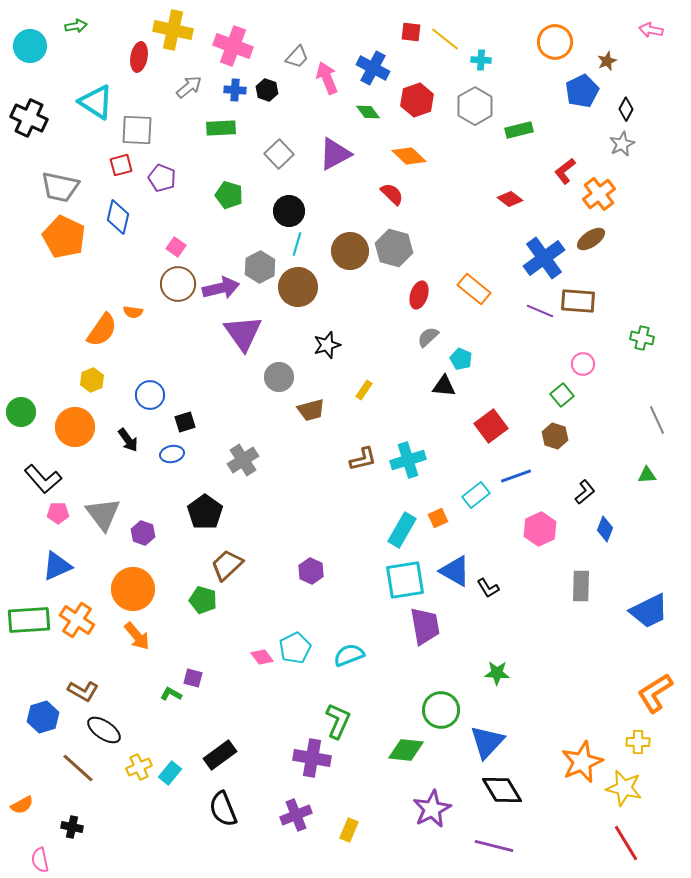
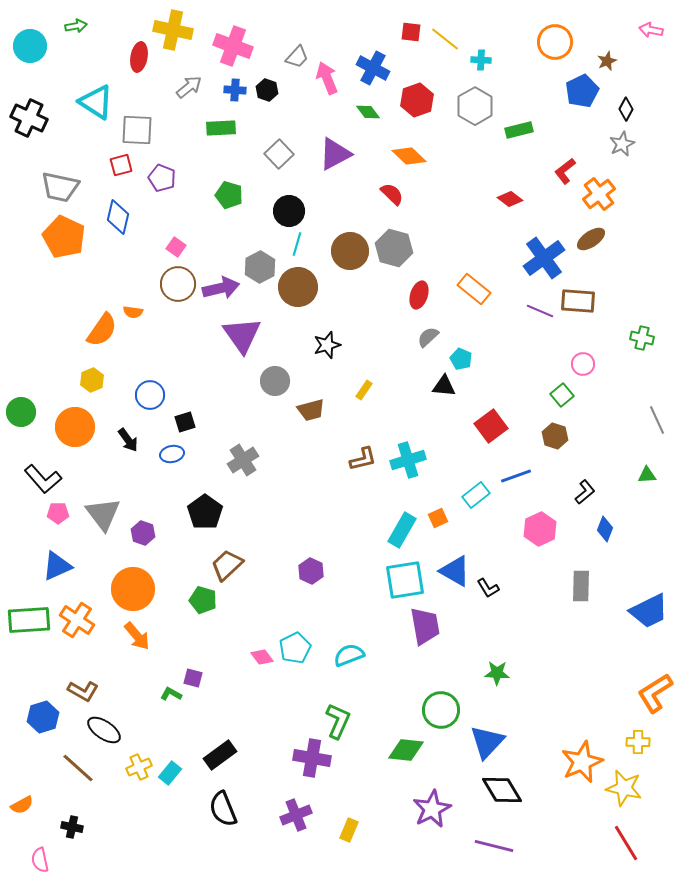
purple triangle at (243, 333): moved 1 px left, 2 px down
gray circle at (279, 377): moved 4 px left, 4 px down
